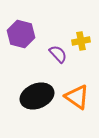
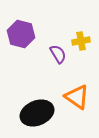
purple semicircle: rotated 12 degrees clockwise
black ellipse: moved 17 px down
